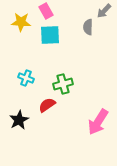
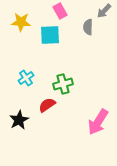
pink rectangle: moved 14 px right
cyan cross: rotated 35 degrees clockwise
